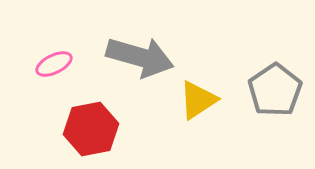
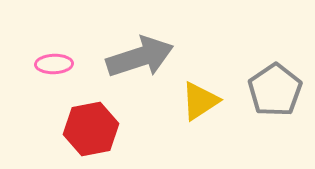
gray arrow: rotated 34 degrees counterclockwise
pink ellipse: rotated 24 degrees clockwise
yellow triangle: moved 2 px right, 1 px down
